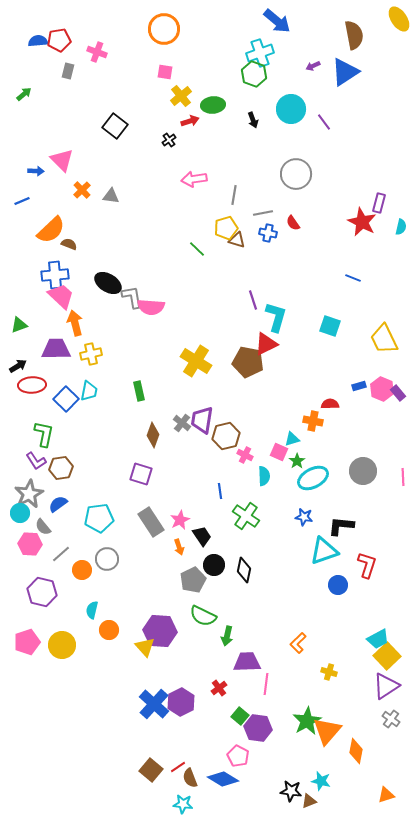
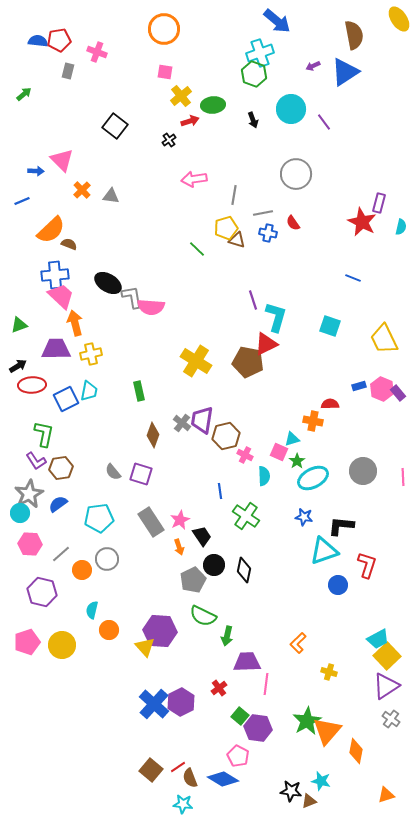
blue semicircle at (38, 41): rotated 12 degrees clockwise
blue square at (66, 399): rotated 20 degrees clockwise
gray semicircle at (43, 527): moved 70 px right, 55 px up
